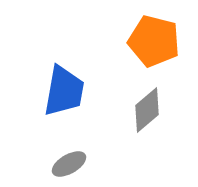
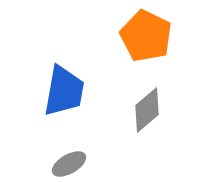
orange pentagon: moved 8 px left, 5 px up; rotated 12 degrees clockwise
